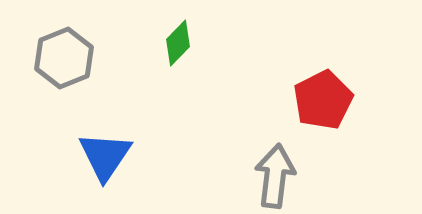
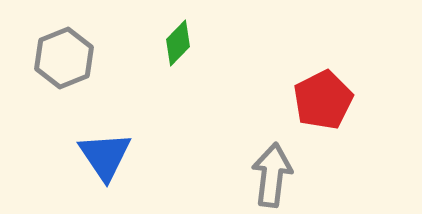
blue triangle: rotated 8 degrees counterclockwise
gray arrow: moved 3 px left, 1 px up
